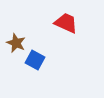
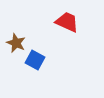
red trapezoid: moved 1 px right, 1 px up
